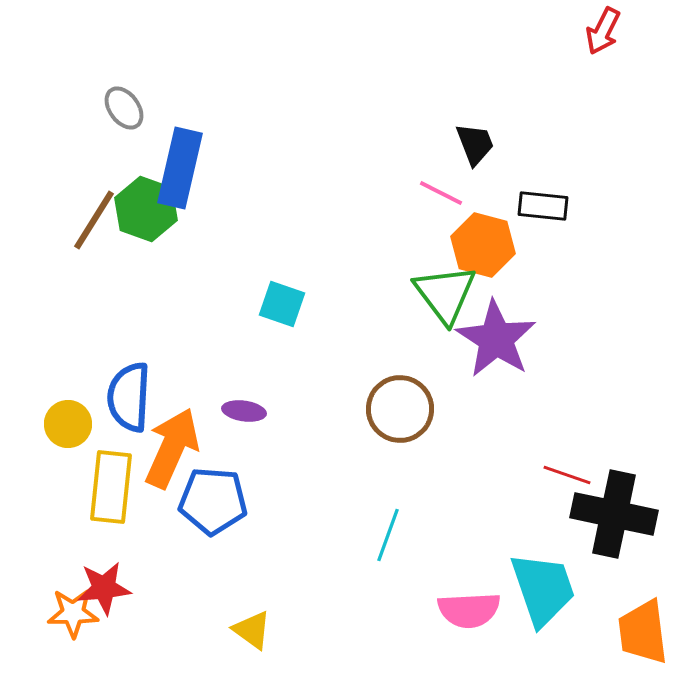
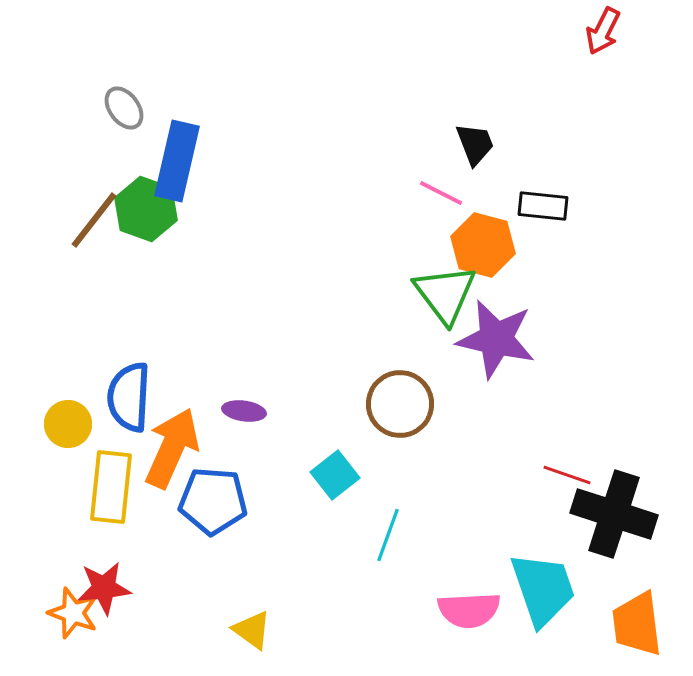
blue rectangle: moved 3 px left, 7 px up
brown line: rotated 6 degrees clockwise
cyan square: moved 53 px right, 171 px down; rotated 33 degrees clockwise
purple star: rotated 20 degrees counterclockwise
brown circle: moved 5 px up
black cross: rotated 6 degrees clockwise
orange star: rotated 21 degrees clockwise
orange trapezoid: moved 6 px left, 8 px up
